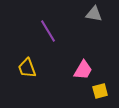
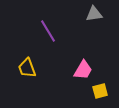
gray triangle: rotated 18 degrees counterclockwise
